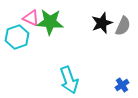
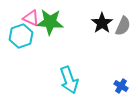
black star: rotated 15 degrees counterclockwise
cyan hexagon: moved 4 px right, 1 px up
blue cross: moved 1 px left, 1 px down; rotated 24 degrees counterclockwise
